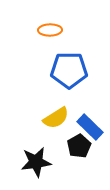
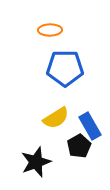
blue pentagon: moved 4 px left, 2 px up
blue rectangle: moved 1 px up; rotated 16 degrees clockwise
black star: rotated 12 degrees counterclockwise
